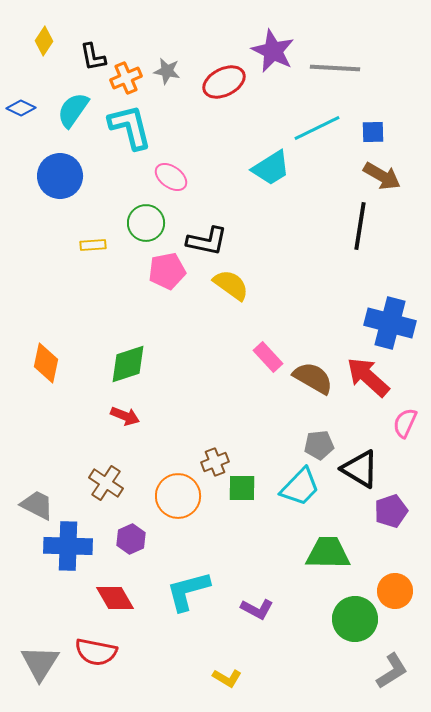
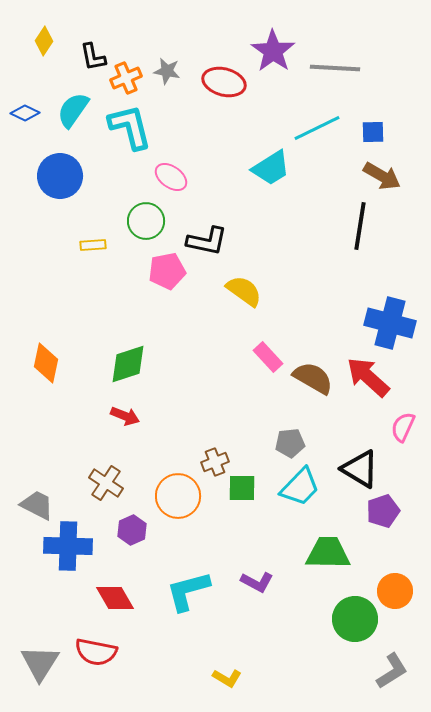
purple star at (273, 51): rotated 9 degrees clockwise
red ellipse at (224, 82): rotated 42 degrees clockwise
blue diamond at (21, 108): moved 4 px right, 5 px down
green circle at (146, 223): moved 2 px up
yellow semicircle at (231, 285): moved 13 px right, 6 px down
pink semicircle at (405, 423): moved 2 px left, 4 px down
gray pentagon at (319, 445): moved 29 px left, 2 px up
purple pentagon at (391, 511): moved 8 px left
purple hexagon at (131, 539): moved 1 px right, 9 px up
purple L-shape at (257, 609): moved 27 px up
